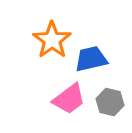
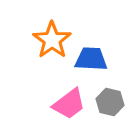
blue trapezoid: rotated 16 degrees clockwise
pink trapezoid: moved 5 px down
